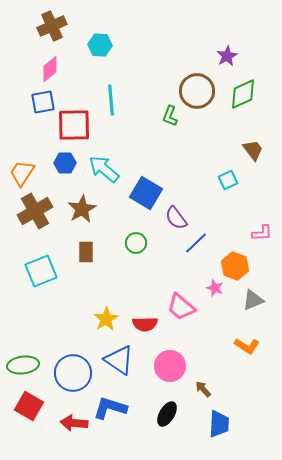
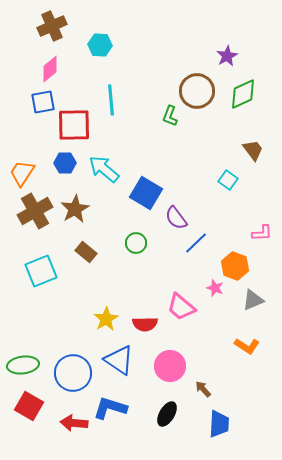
cyan square at (228, 180): rotated 30 degrees counterclockwise
brown star at (82, 209): moved 7 px left
brown rectangle at (86, 252): rotated 50 degrees counterclockwise
